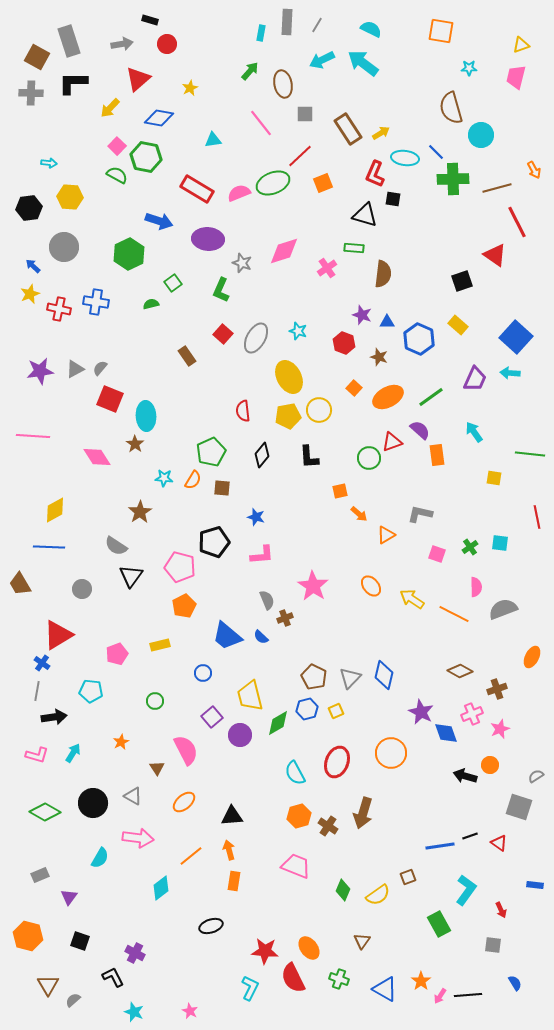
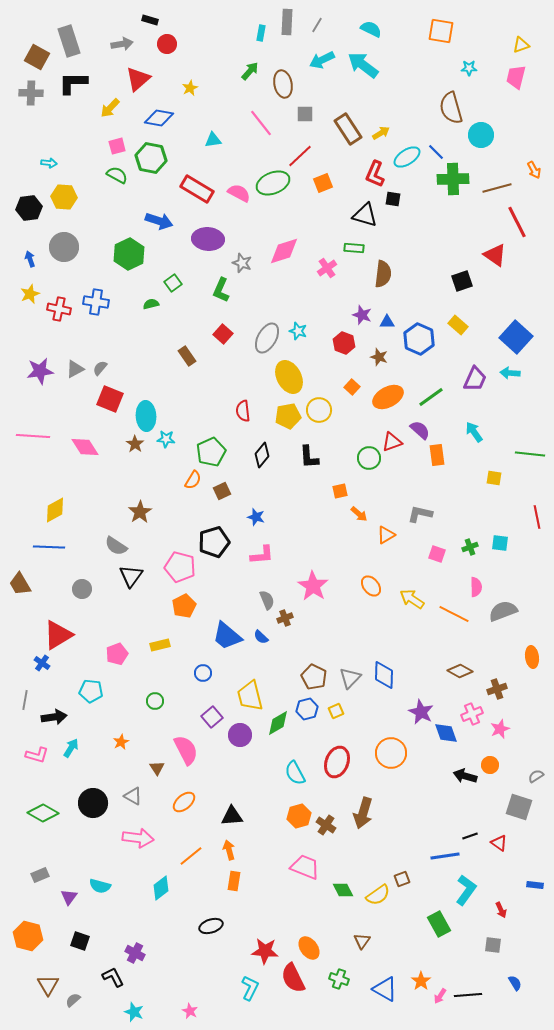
cyan arrow at (363, 63): moved 2 px down
pink square at (117, 146): rotated 30 degrees clockwise
green hexagon at (146, 157): moved 5 px right, 1 px down
cyan ellipse at (405, 158): moved 2 px right, 1 px up; rotated 40 degrees counterclockwise
pink semicircle at (239, 193): rotated 50 degrees clockwise
yellow hexagon at (70, 197): moved 6 px left
blue arrow at (33, 266): moved 3 px left, 7 px up; rotated 28 degrees clockwise
gray ellipse at (256, 338): moved 11 px right
orange square at (354, 388): moved 2 px left, 1 px up
pink diamond at (97, 457): moved 12 px left, 10 px up
cyan star at (164, 478): moved 2 px right, 39 px up
brown square at (222, 488): moved 3 px down; rotated 30 degrees counterclockwise
green cross at (470, 547): rotated 14 degrees clockwise
gray semicircle at (503, 609): moved 2 px down
orange ellipse at (532, 657): rotated 35 degrees counterclockwise
blue diamond at (384, 675): rotated 12 degrees counterclockwise
gray line at (37, 691): moved 12 px left, 9 px down
cyan arrow at (73, 753): moved 2 px left, 5 px up
green diamond at (45, 812): moved 2 px left, 1 px down
brown cross at (328, 826): moved 2 px left, 1 px up
blue line at (440, 846): moved 5 px right, 10 px down
cyan semicircle at (100, 858): moved 28 px down; rotated 75 degrees clockwise
pink trapezoid at (296, 866): moved 9 px right, 1 px down
brown square at (408, 877): moved 6 px left, 2 px down
green diamond at (343, 890): rotated 50 degrees counterclockwise
